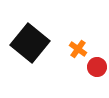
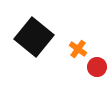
black square: moved 4 px right, 6 px up
